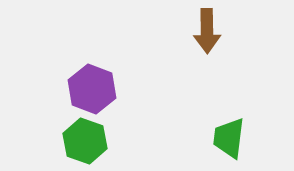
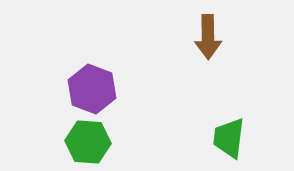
brown arrow: moved 1 px right, 6 px down
green hexagon: moved 3 px right, 1 px down; rotated 15 degrees counterclockwise
